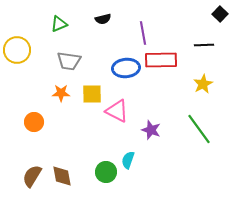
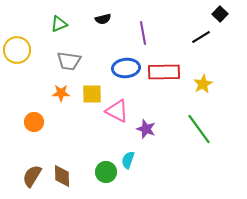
black line: moved 3 px left, 8 px up; rotated 30 degrees counterclockwise
red rectangle: moved 3 px right, 12 px down
purple star: moved 5 px left, 1 px up
brown diamond: rotated 10 degrees clockwise
